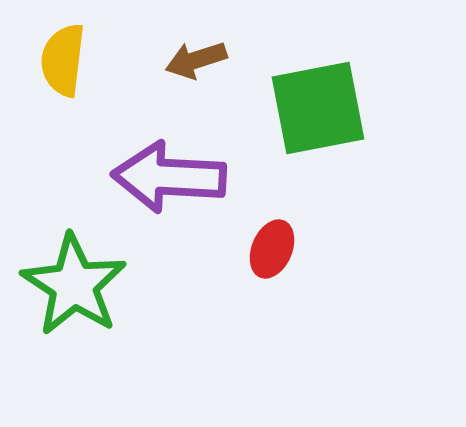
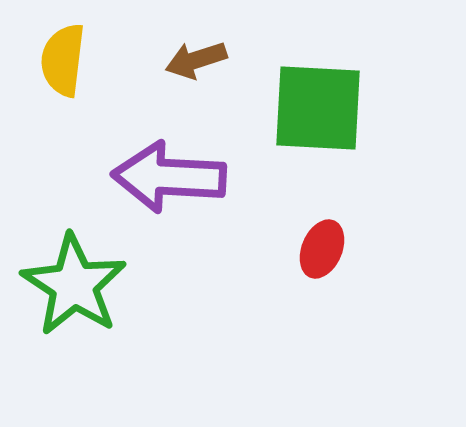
green square: rotated 14 degrees clockwise
red ellipse: moved 50 px right
